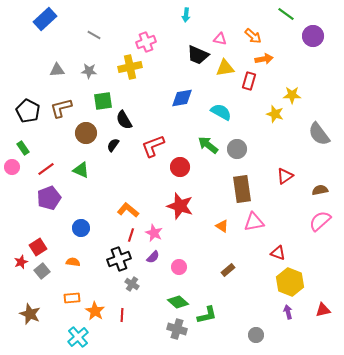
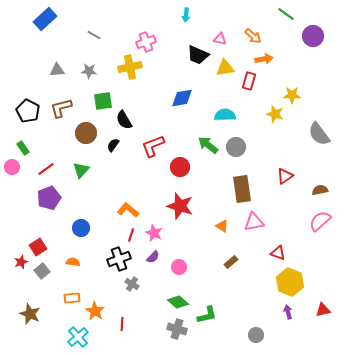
cyan semicircle at (221, 112): moved 4 px right, 3 px down; rotated 30 degrees counterclockwise
gray circle at (237, 149): moved 1 px left, 2 px up
green triangle at (81, 170): rotated 48 degrees clockwise
brown rectangle at (228, 270): moved 3 px right, 8 px up
red line at (122, 315): moved 9 px down
